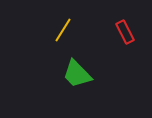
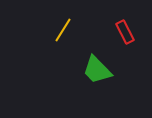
green trapezoid: moved 20 px right, 4 px up
